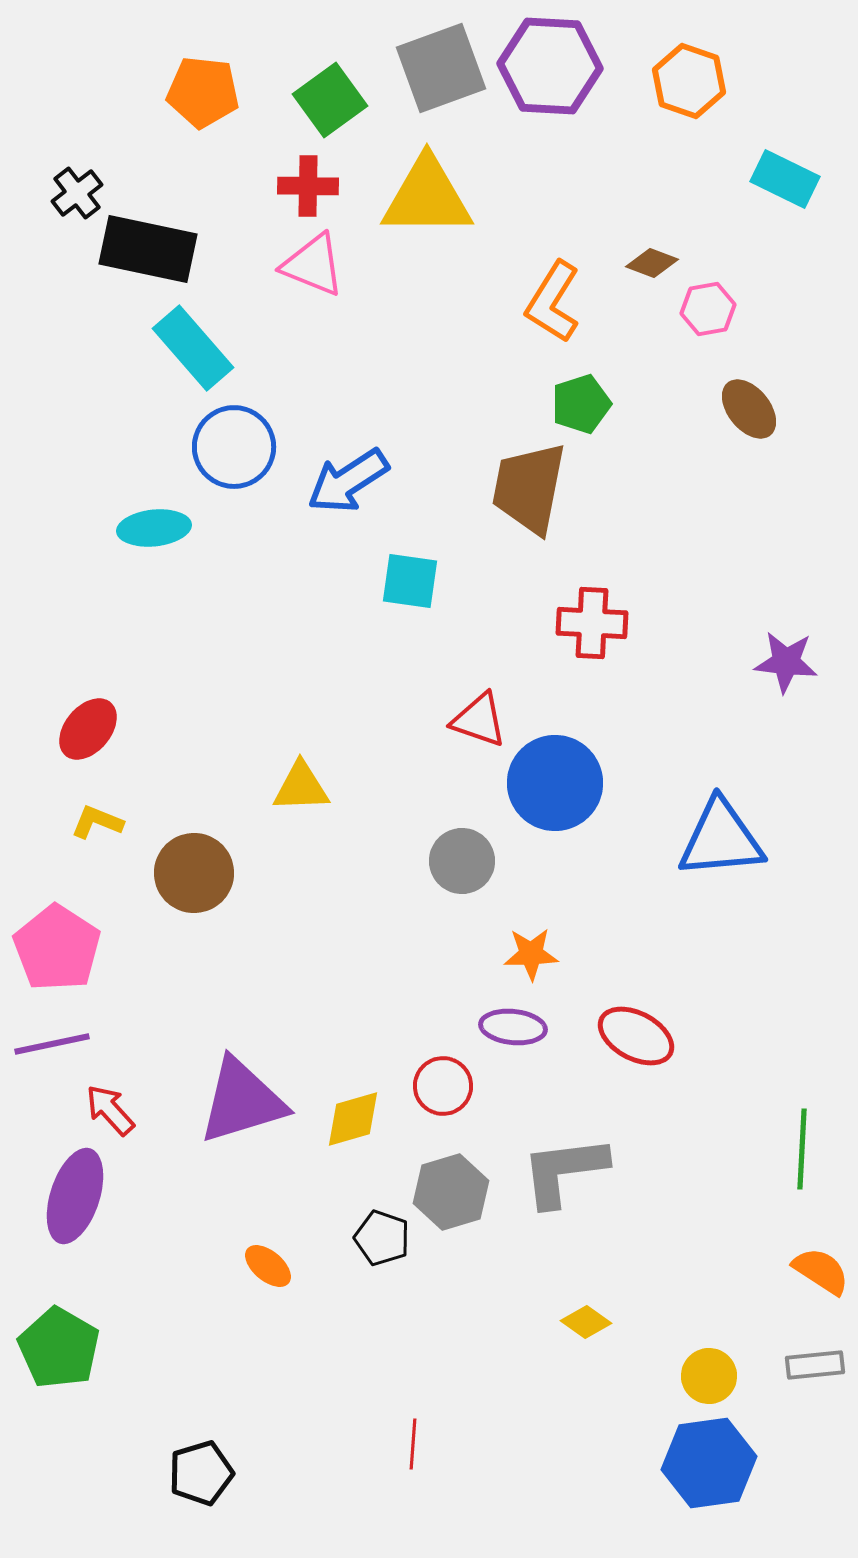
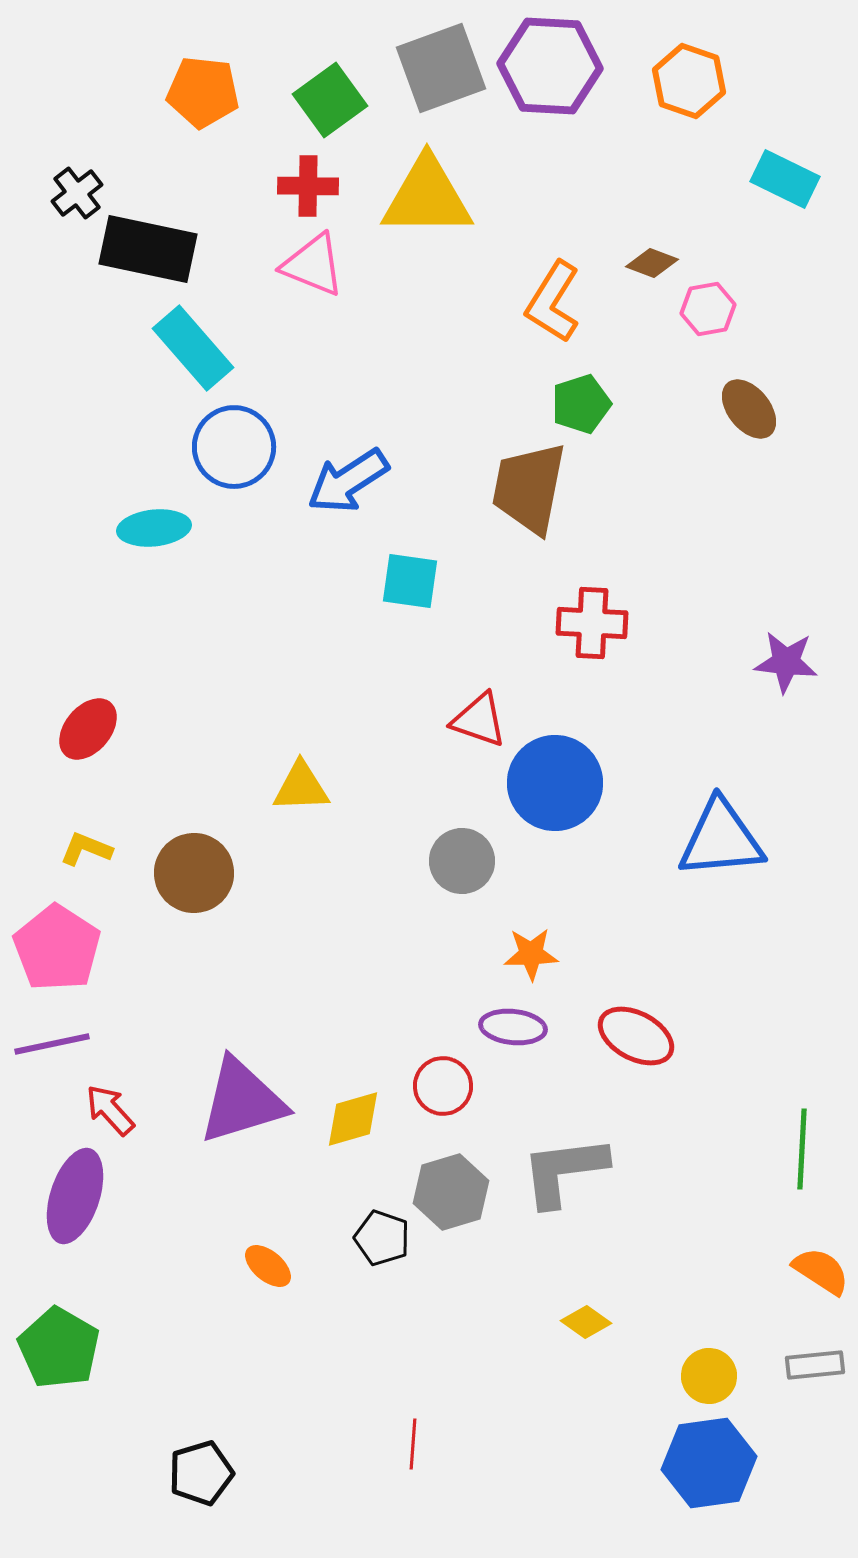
yellow L-shape at (97, 822): moved 11 px left, 27 px down
